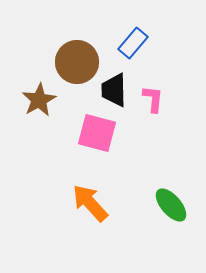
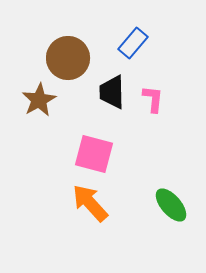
brown circle: moved 9 px left, 4 px up
black trapezoid: moved 2 px left, 2 px down
pink square: moved 3 px left, 21 px down
